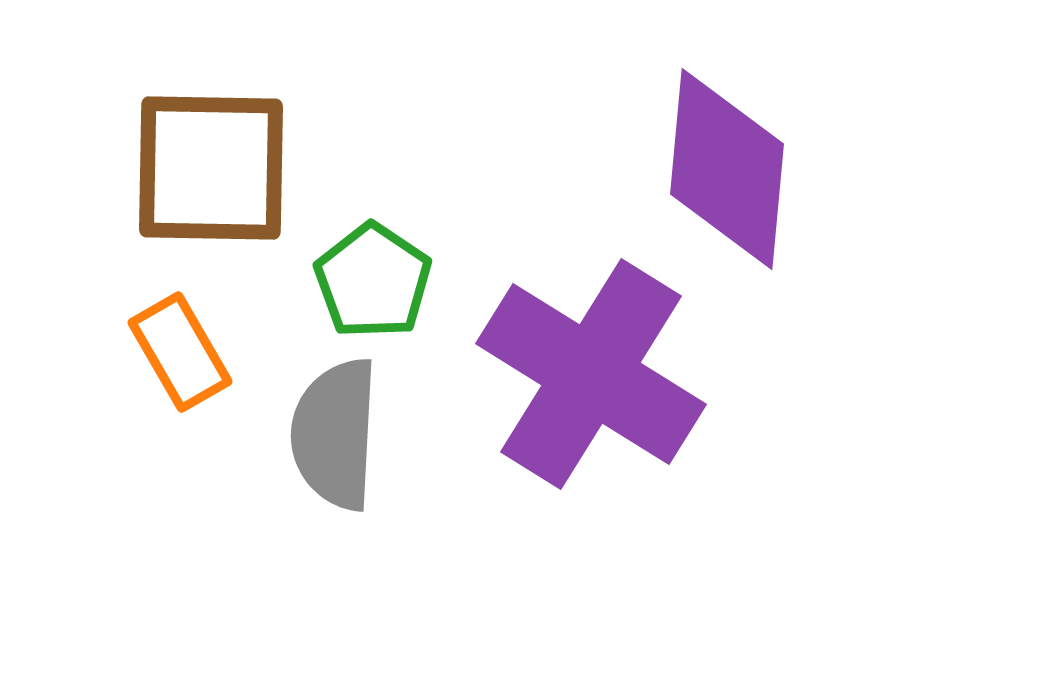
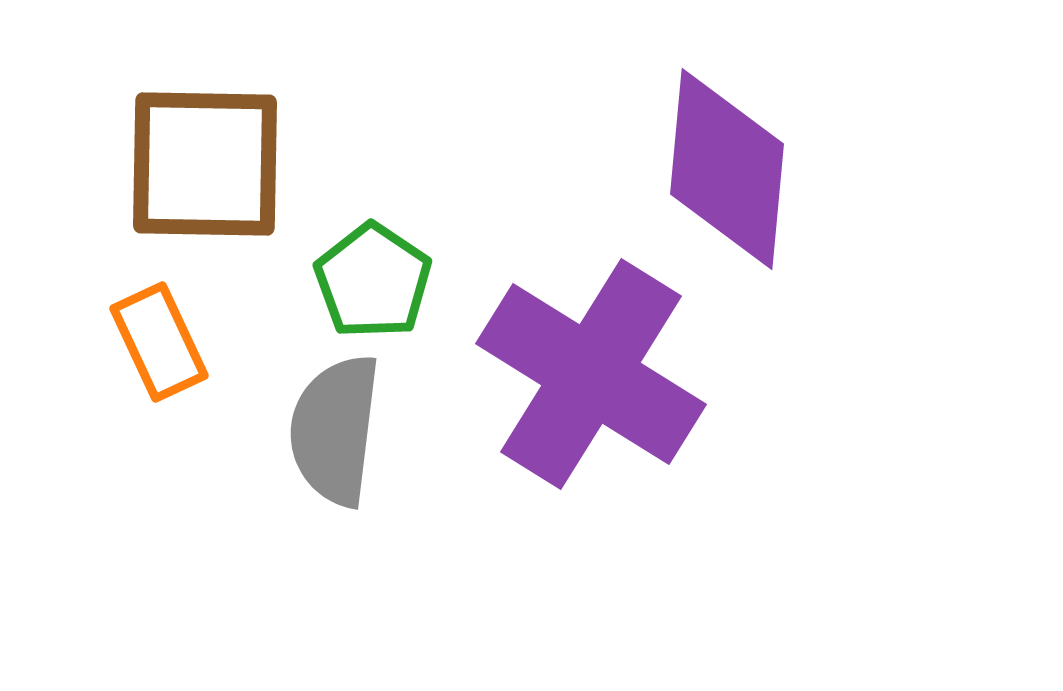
brown square: moved 6 px left, 4 px up
orange rectangle: moved 21 px left, 10 px up; rotated 5 degrees clockwise
gray semicircle: moved 4 px up; rotated 4 degrees clockwise
